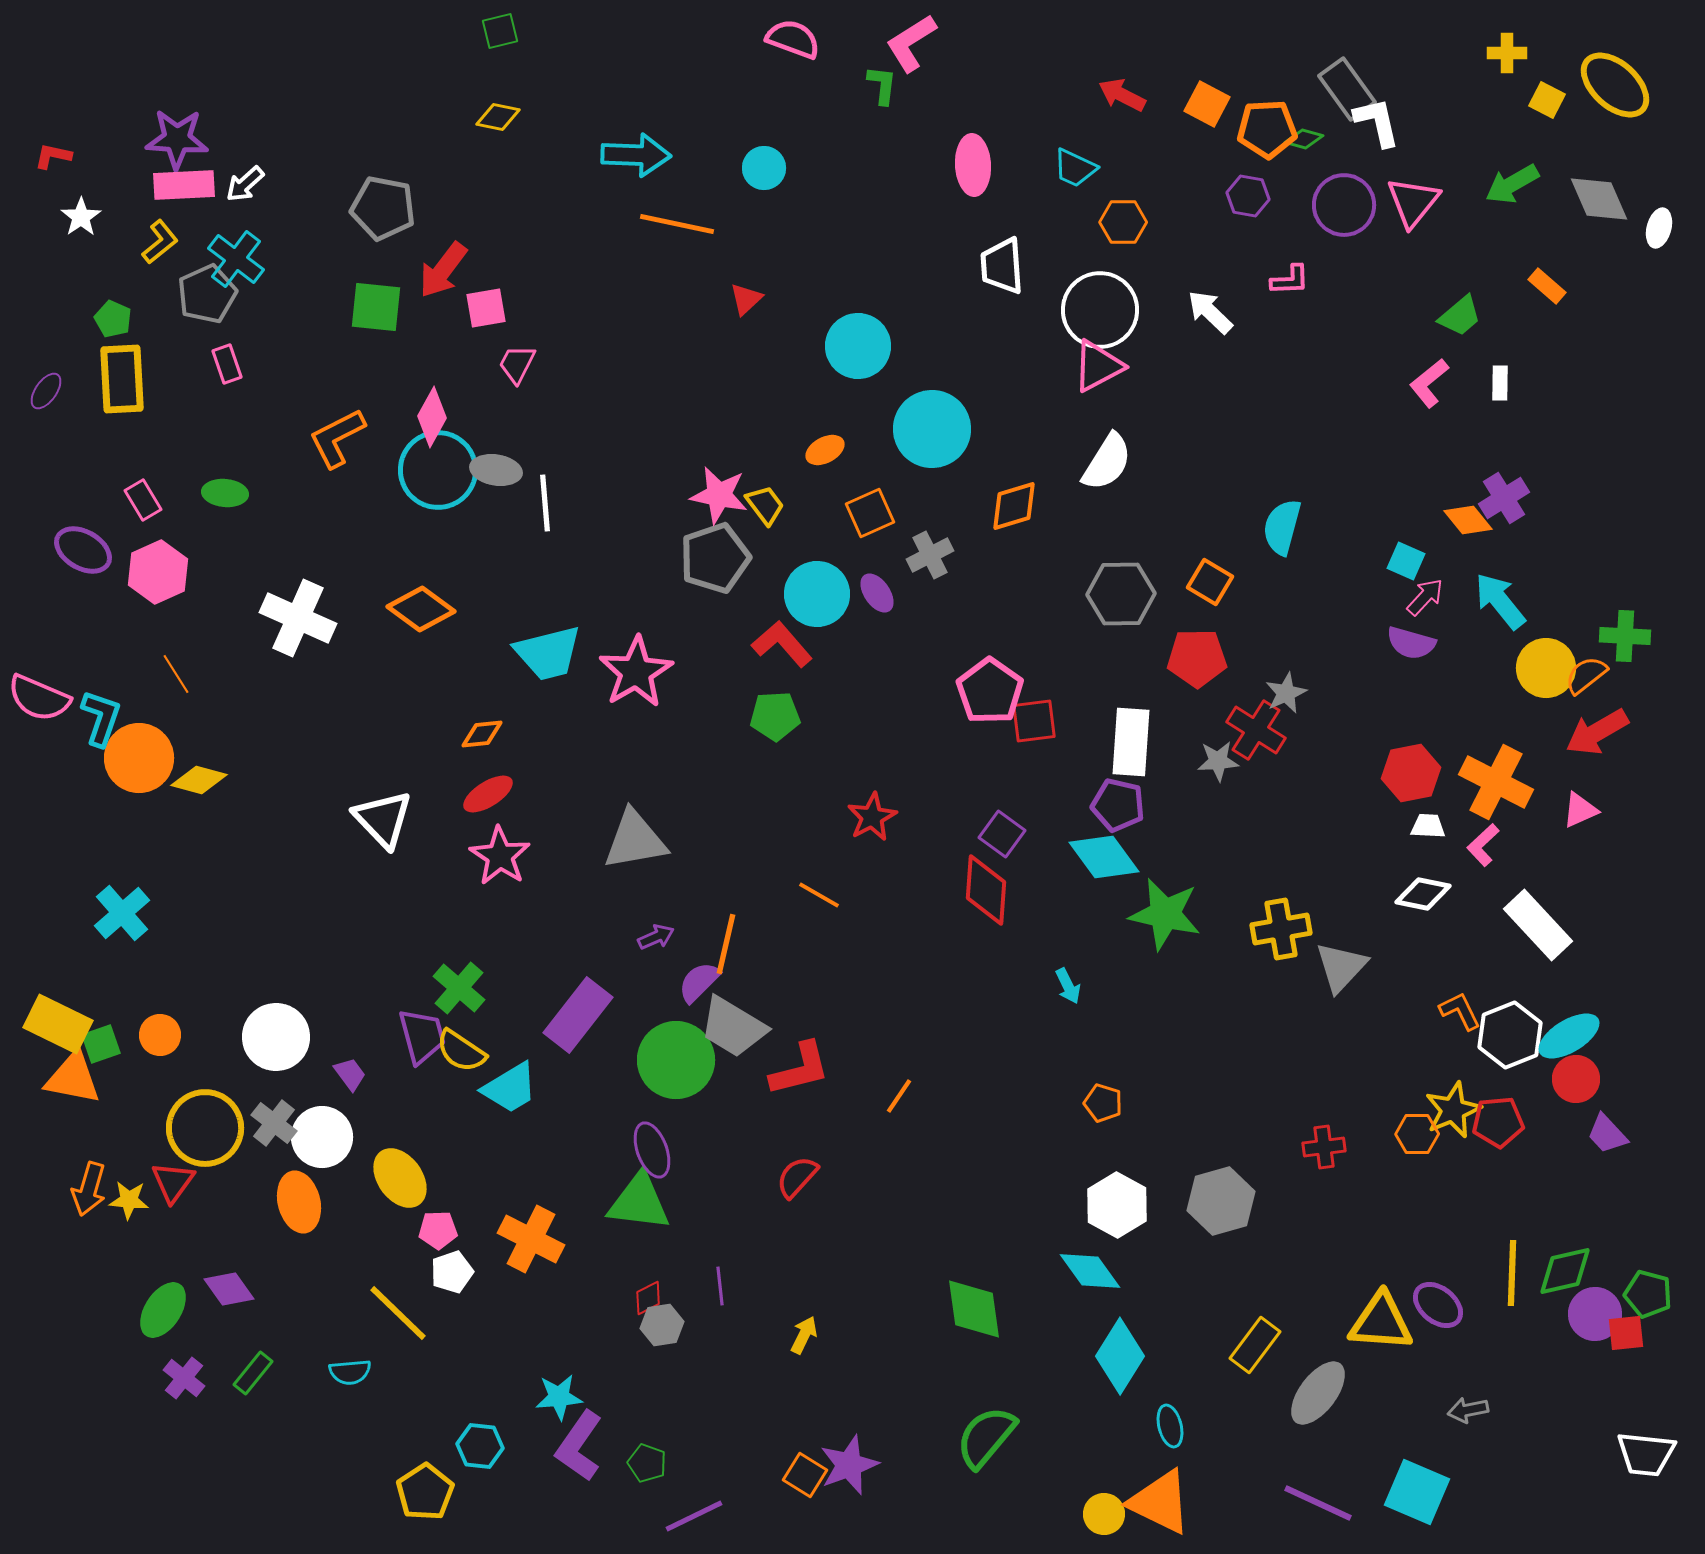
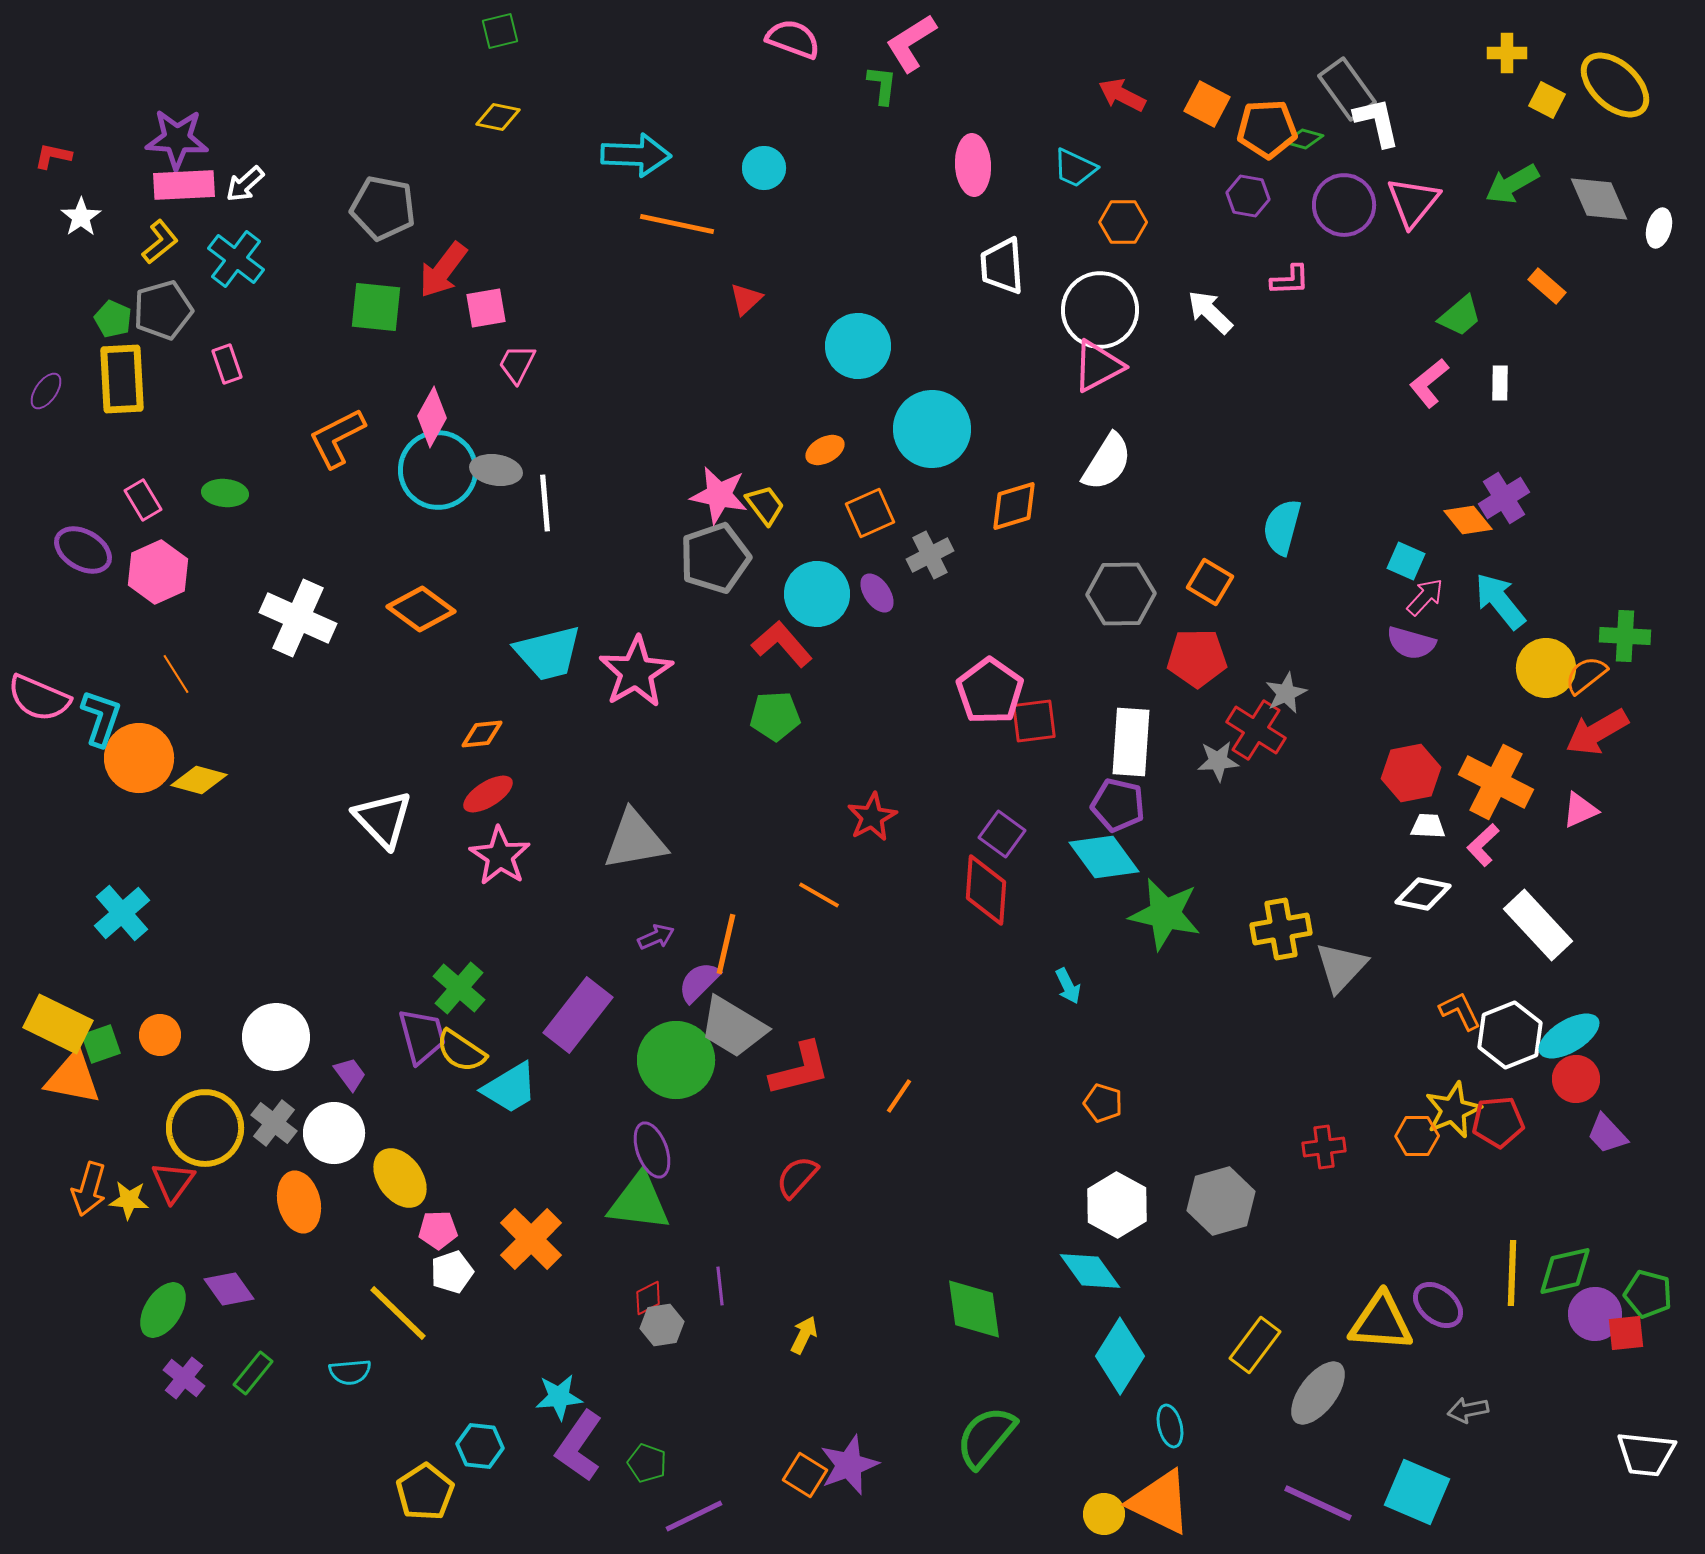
gray pentagon at (207, 294): moved 44 px left, 16 px down; rotated 8 degrees clockwise
orange hexagon at (1417, 1134): moved 2 px down
white circle at (322, 1137): moved 12 px right, 4 px up
orange cross at (531, 1239): rotated 18 degrees clockwise
